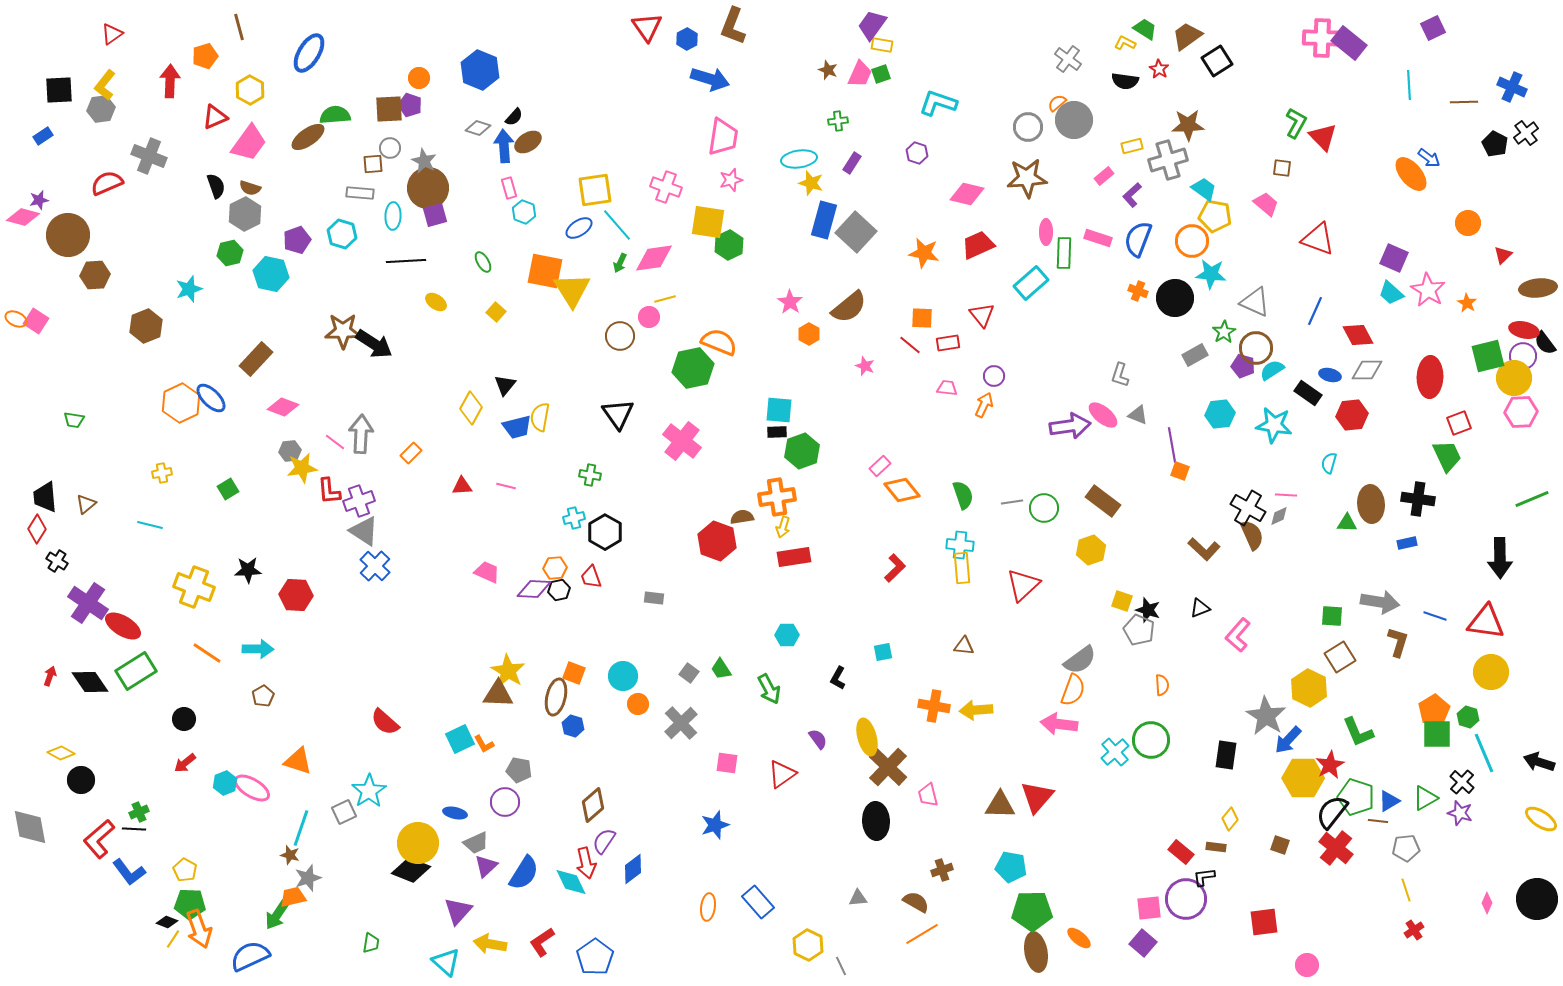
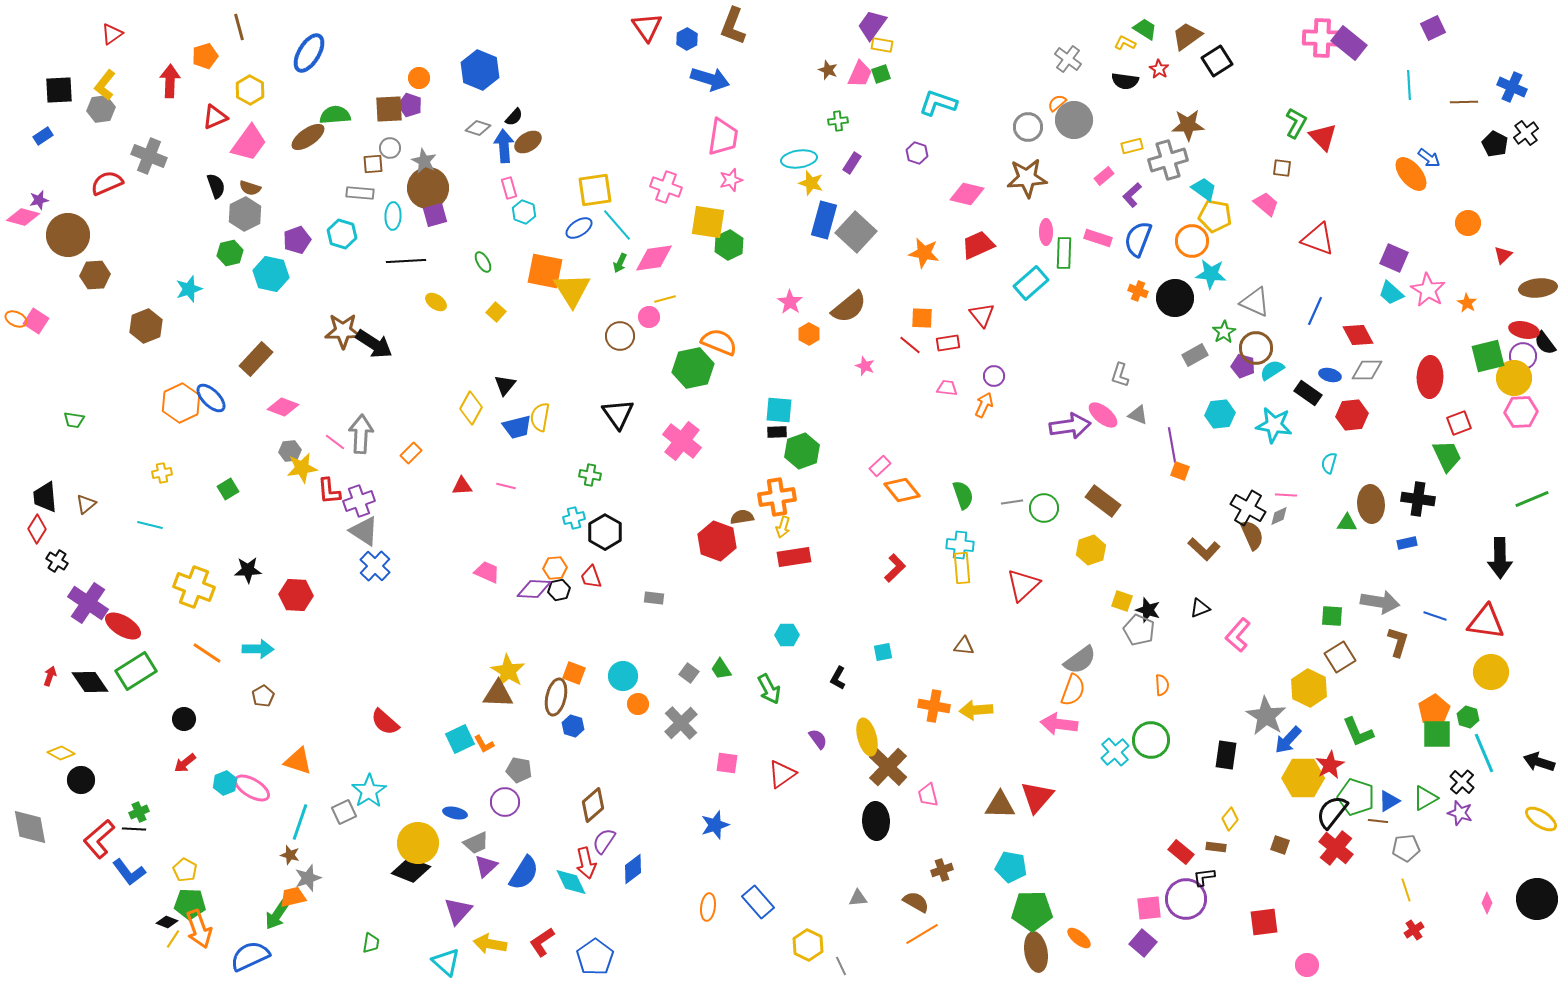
cyan line at (301, 828): moved 1 px left, 6 px up
